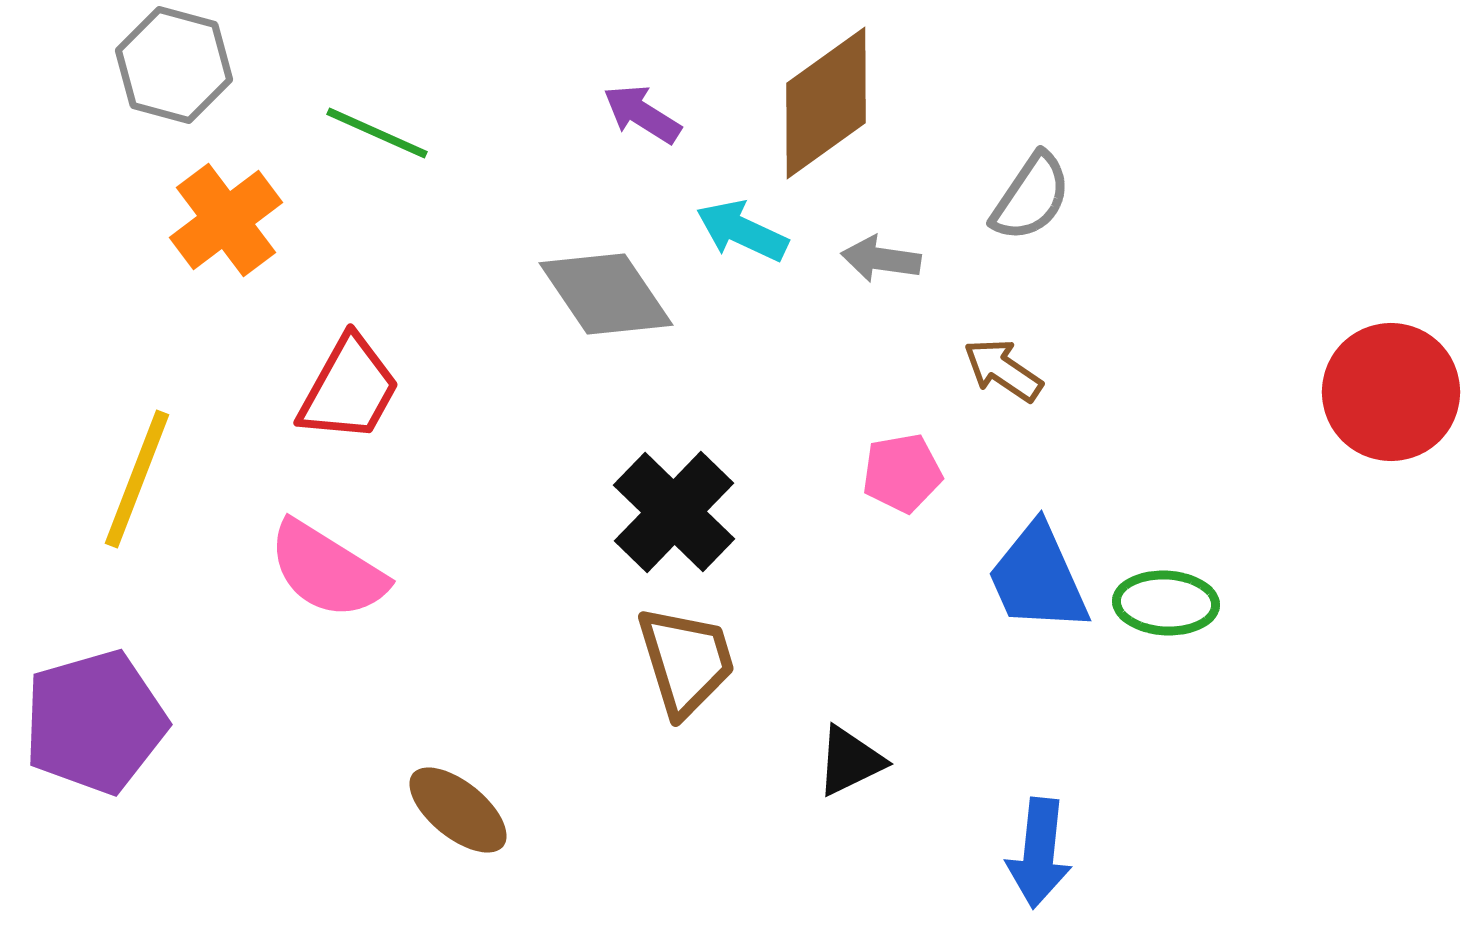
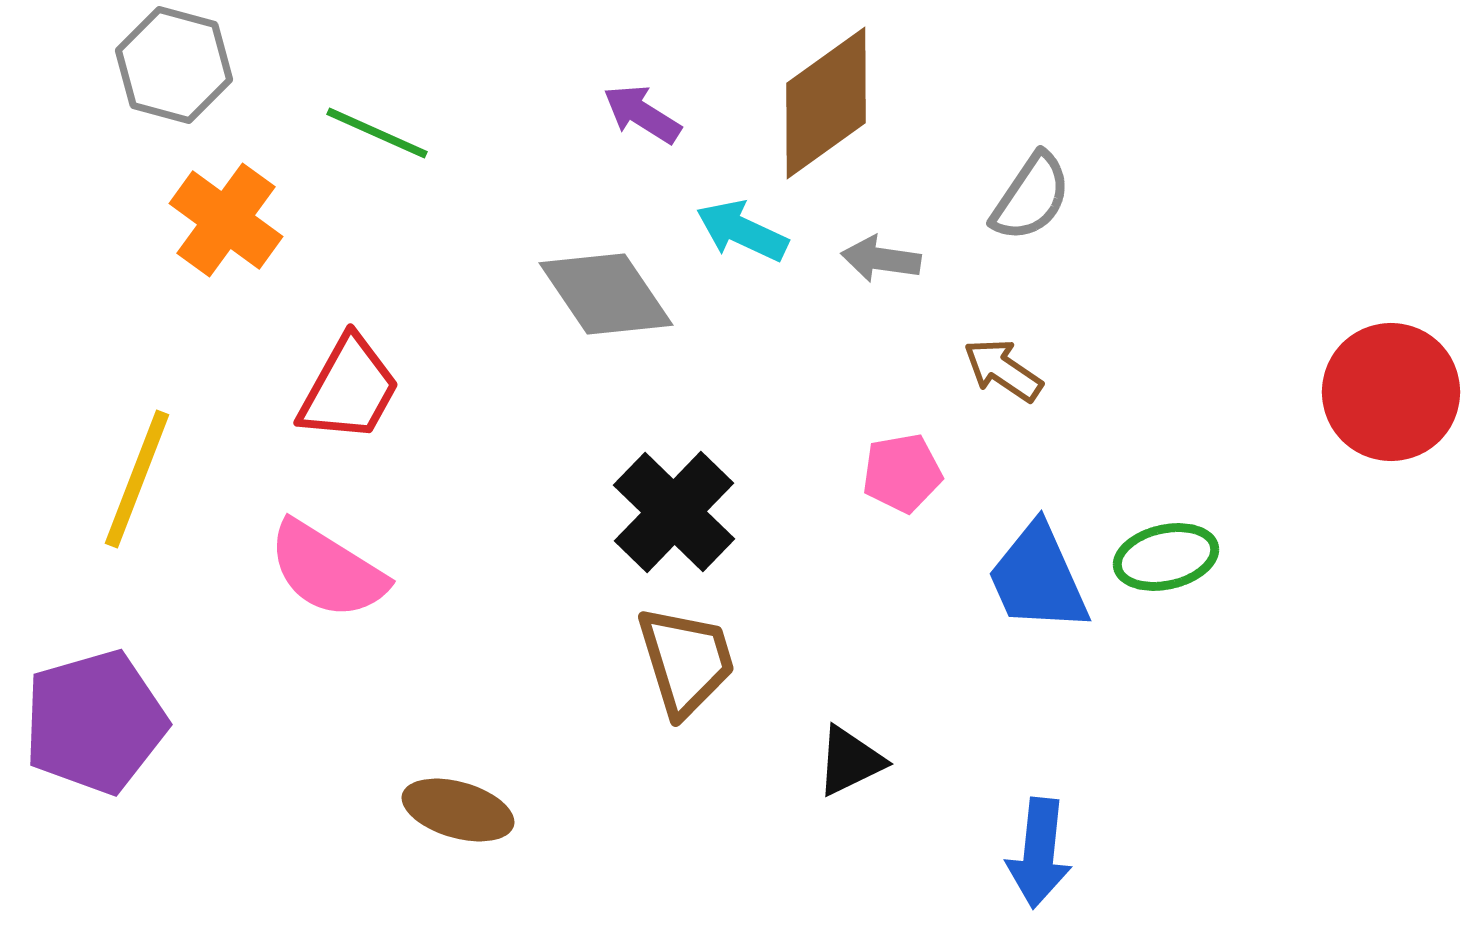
orange cross: rotated 17 degrees counterclockwise
green ellipse: moved 46 px up; rotated 16 degrees counterclockwise
brown ellipse: rotated 23 degrees counterclockwise
